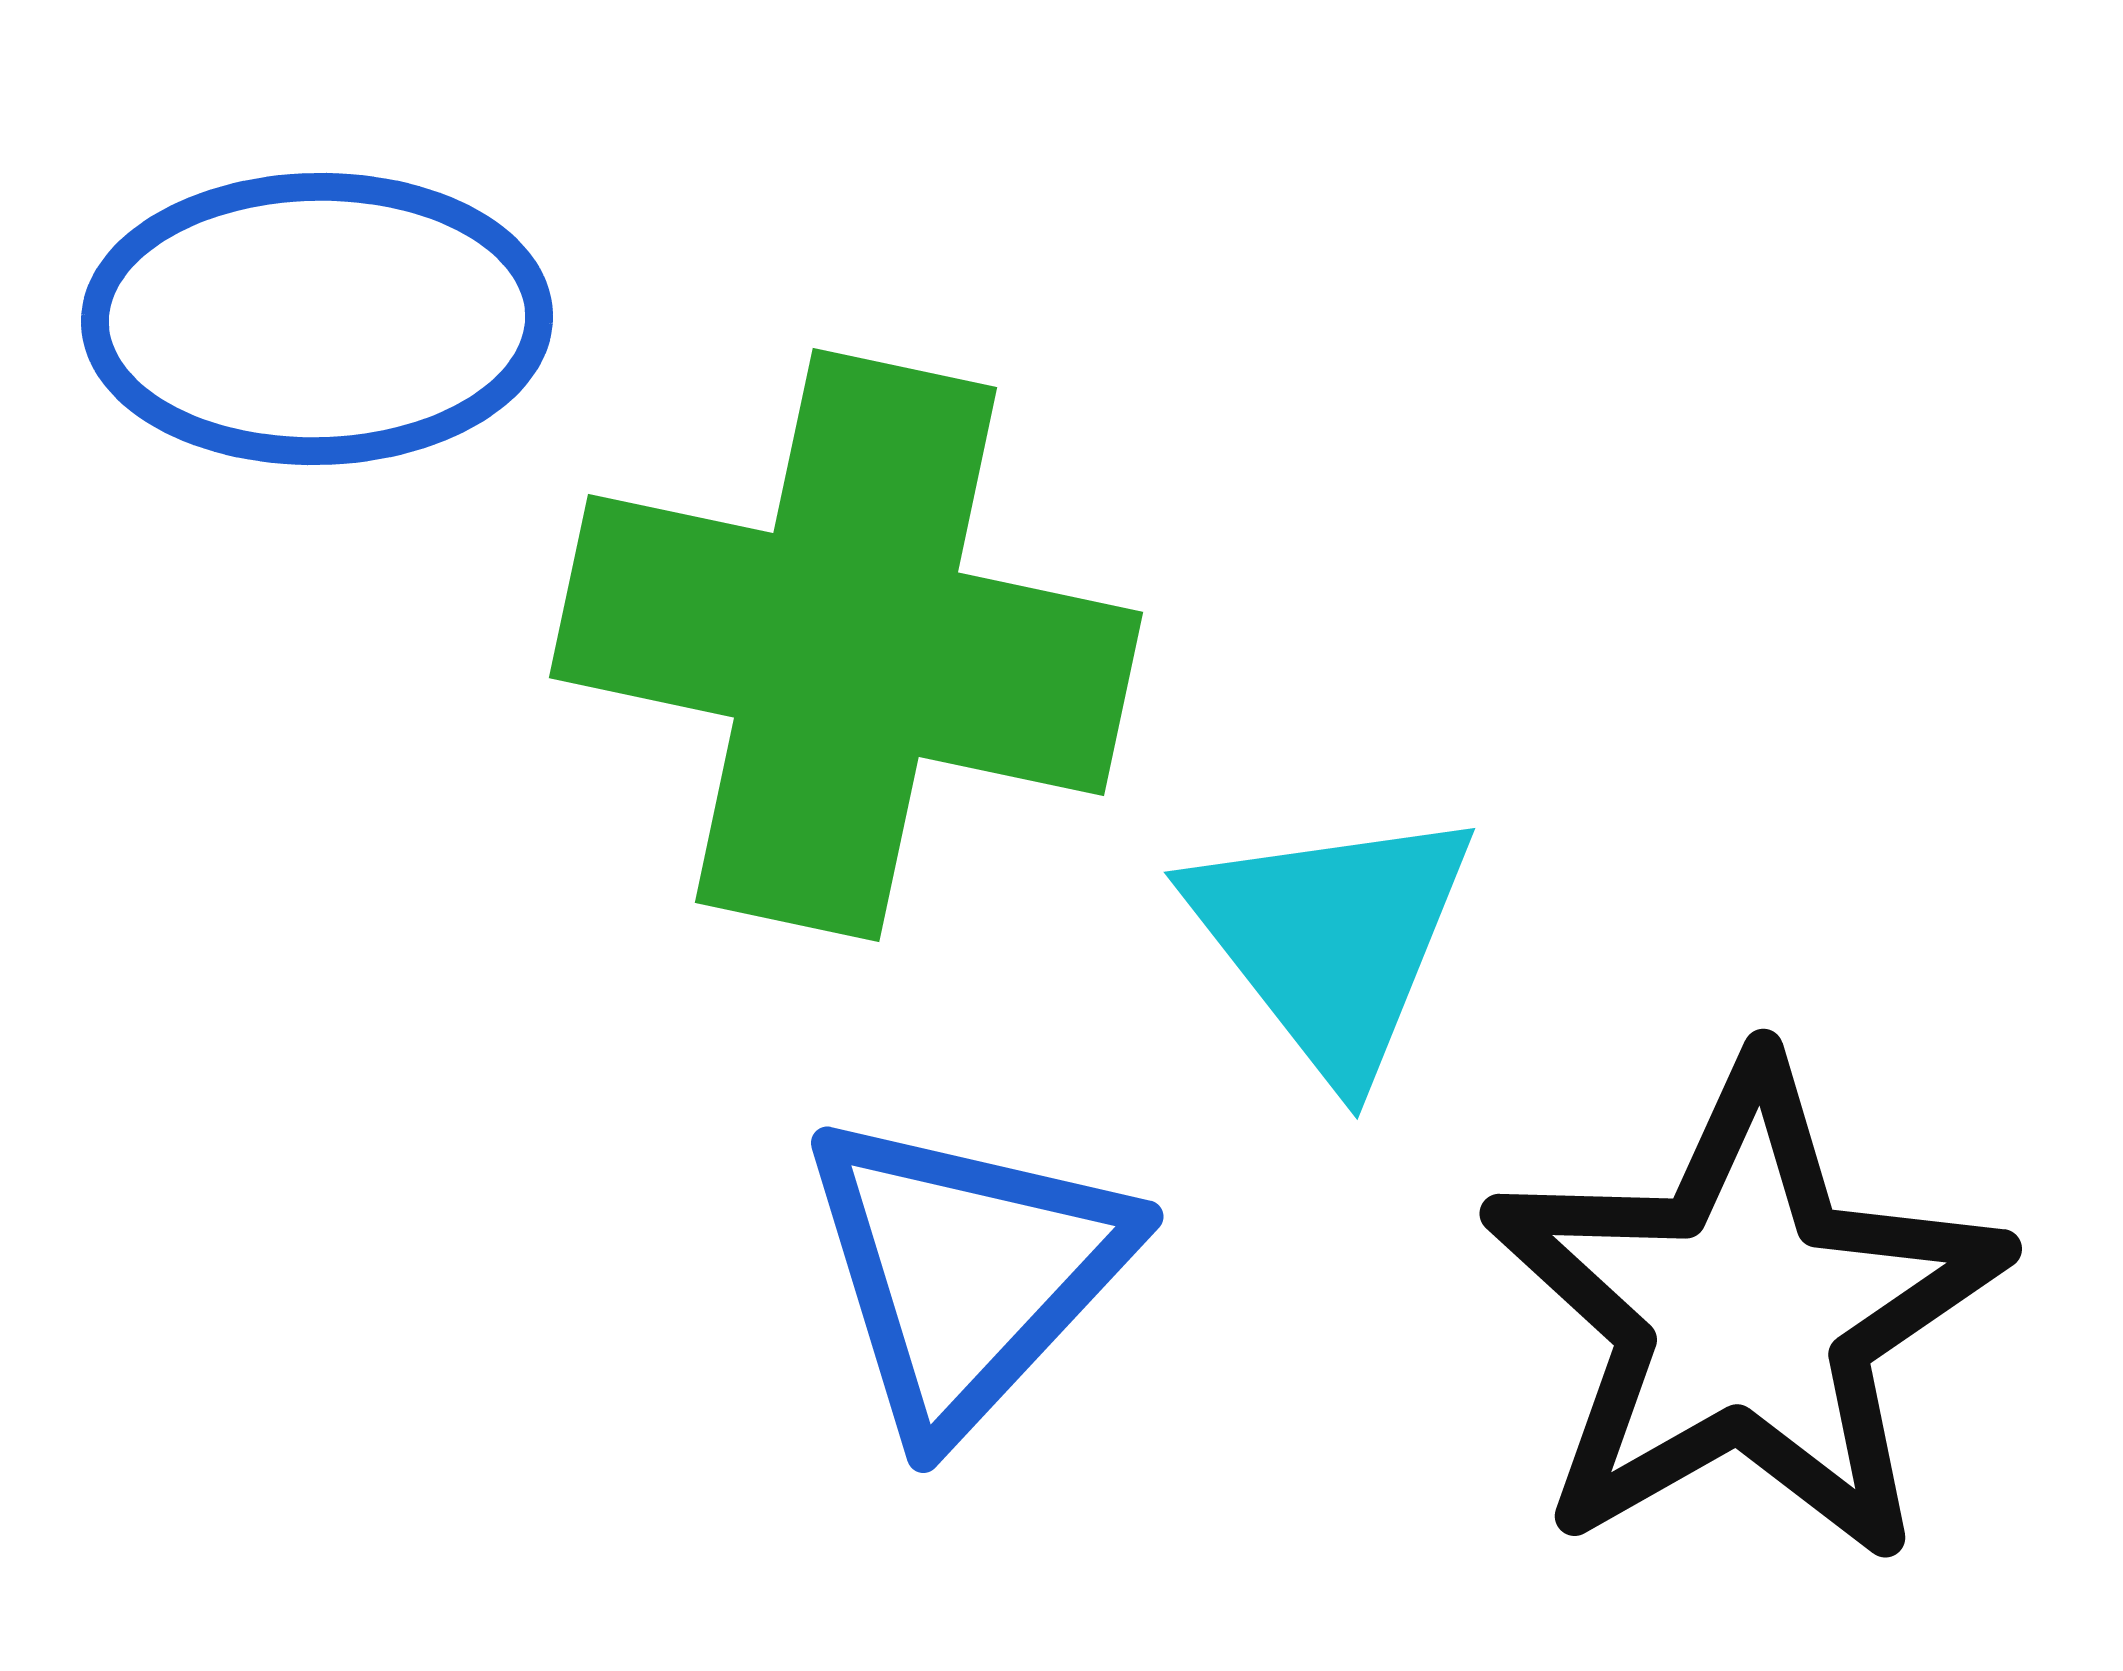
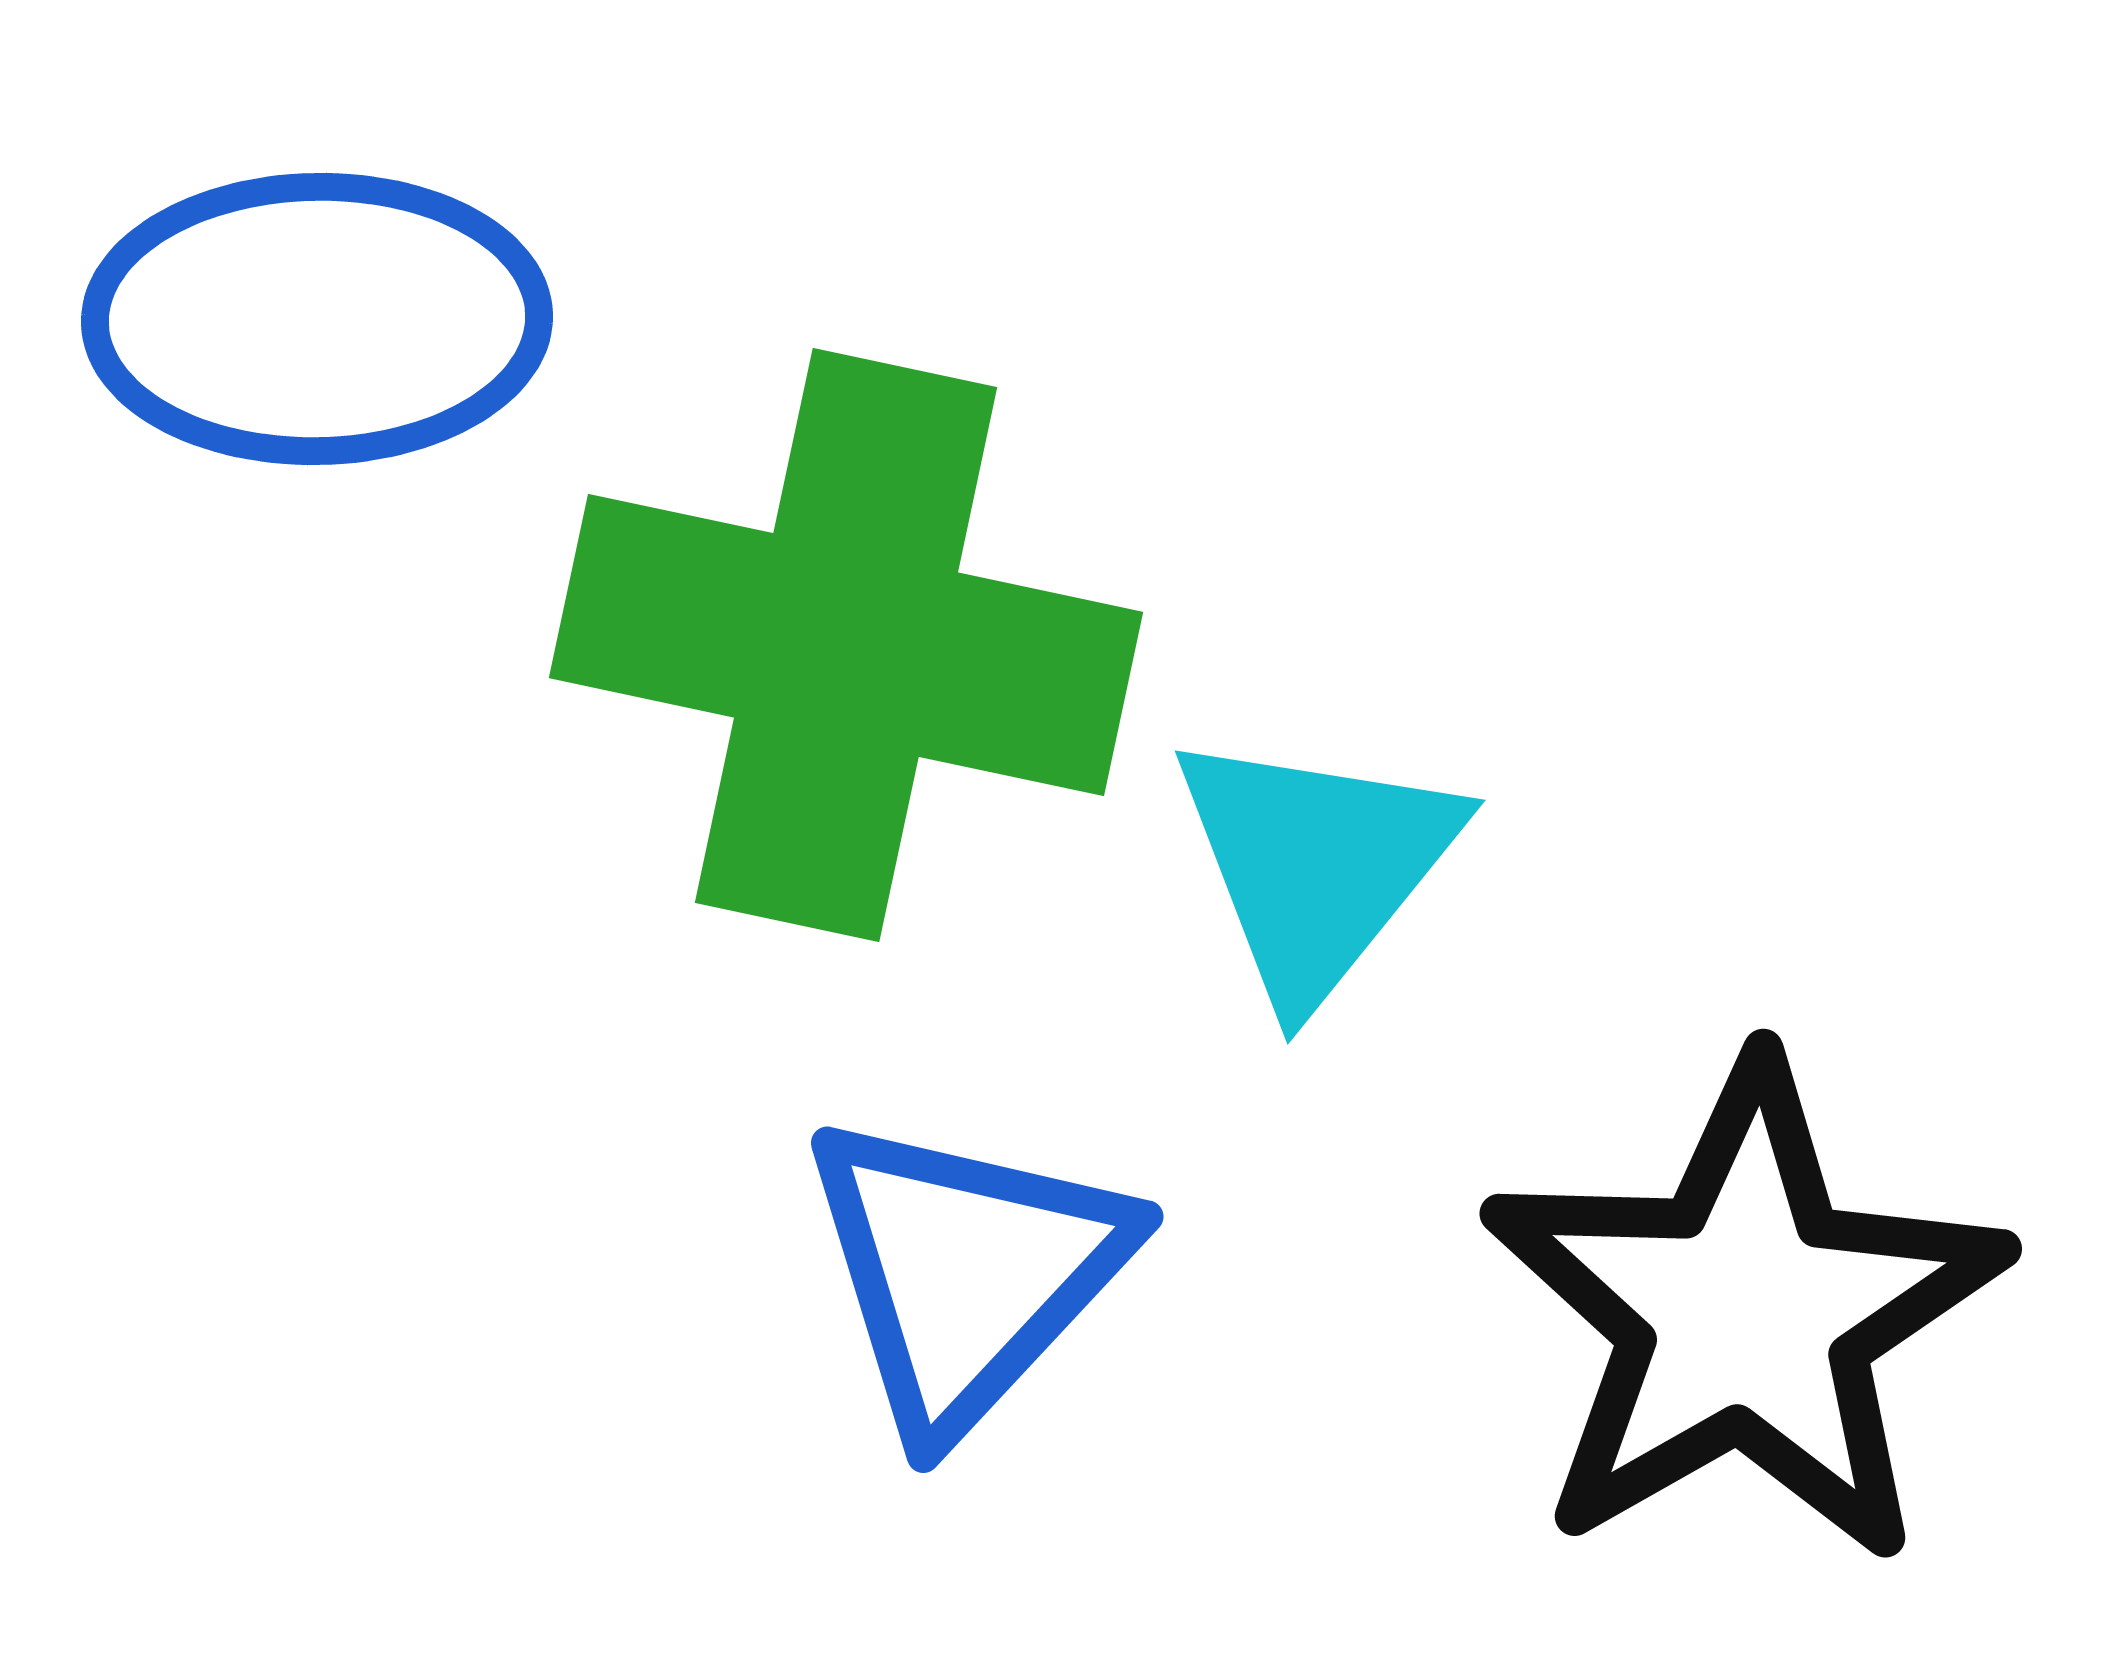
cyan triangle: moved 16 px left, 75 px up; rotated 17 degrees clockwise
